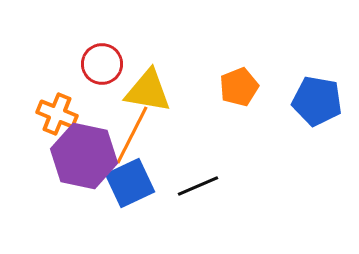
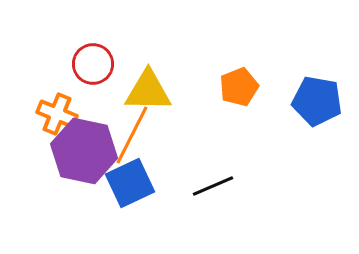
red circle: moved 9 px left
yellow triangle: rotated 9 degrees counterclockwise
purple hexagon: moved 5 px up
black line: moved 15 px right
